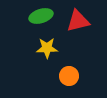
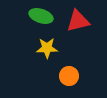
green ellipse: rotated 35 degrees clockwise
